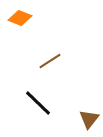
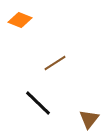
orange diamond: moved 2 px down
brown line: moved 5 px right, 2 px down
